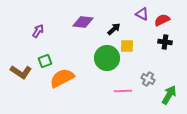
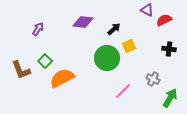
purple triangle: moved 5 px right, 4 px up
red semicircle: moved 2 px right
purple arrow: moved 2 px up
black cross: moved 4 px right, 7 px down
yellow square: moved 2 px right; rotated 24 degrees counterclockwise
green square: rotated 24 degrees counterclockwise
brown L-shape: moved 2 px up; rotated 35 degrees clockwise
gray cross: moved 5 px right
pink line: rotated 42 degrees counterclockwise
green arrow: moved 1 px right, 3 px down
